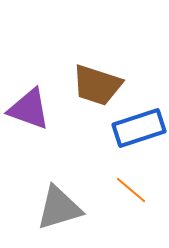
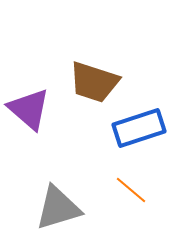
brown trapezoid: moved 3 px left, 3 px up
purple triangle: rotated 21 degrees clockwise
gray triangle: moved 1 px left
